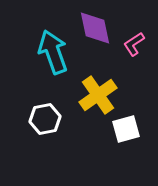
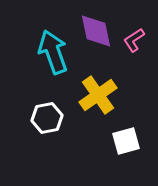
purple diamond: moved 1 px right, 3 px down
pink L-shape: moved 4 px up
white hexagon: moved 2 px right, 1 px up
white square: moved 12 px down
